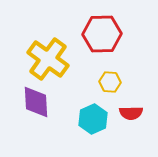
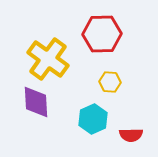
red semicircle: moved 22 px down
